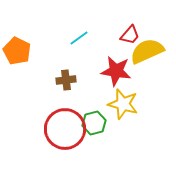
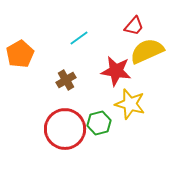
red trapezoid: moved 4 px right, 9 px up
orange pentagon: moved 3 px right, 3 px down; rotated 16 degrees clockwise
brown cross: rotated 24 degrees counterclockwise
yellow star: moved 7 px right
green hexagon: moved 5 px right
